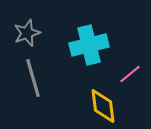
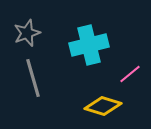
yellow diamond: rotated 66 degrees counterclockwise
